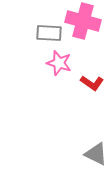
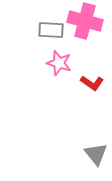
pink cross: moved 2 px right
gray rectangle: moved 2 px right, 3 px up
gray triangle: rotated 25 degrees clockwise
